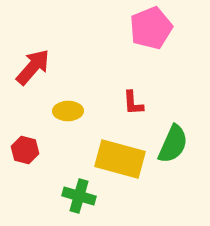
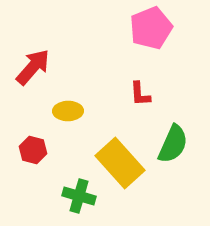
red L-shape: moved 7 px right, 9 px up
red hexagon: moved 8 px right
yellow rectangle: moved 4 px down; rotated 33 degrees clockwise
